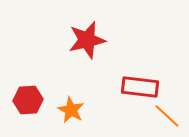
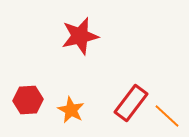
red star: moved 7 px left, 4 px up
red rectangle: moved 9 px left, 16 px down; rotated 60 degrees counterclockwise
